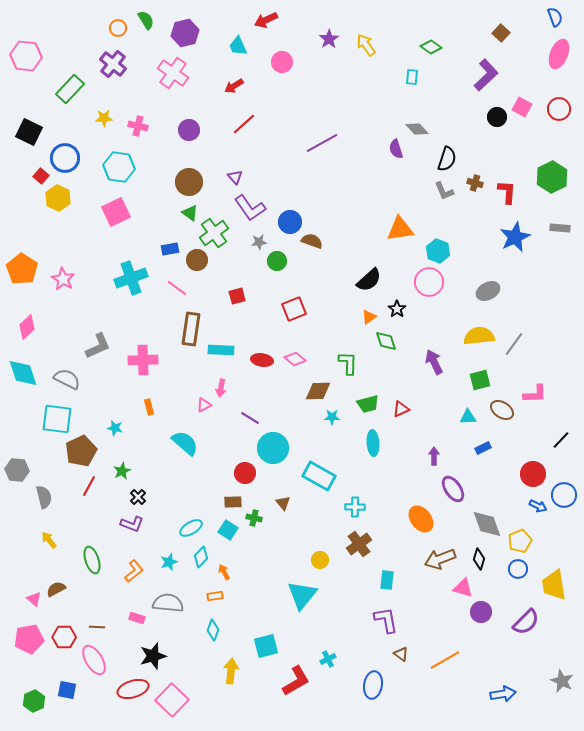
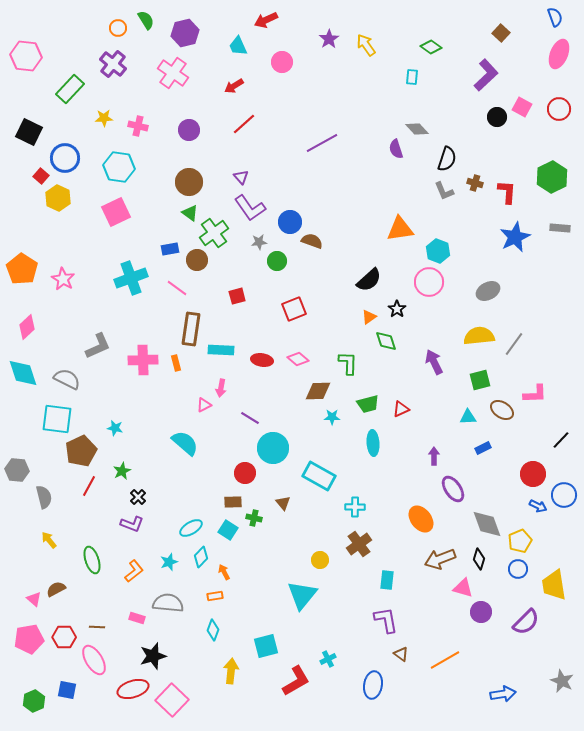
purple triangle at (235, 177): moved 6 px right
pink diamond at (295, 359): moved 3 px right
orange rectangle at (149, 407): moved 27 px right, 44 px up
